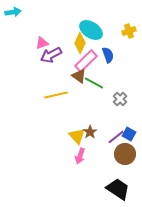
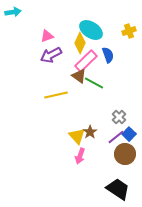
pink triangle: moved 5 px right, 7 px up
gray cross: moved 1 px left, 18 px down
blue square: rotated 16 degrees clockwise
